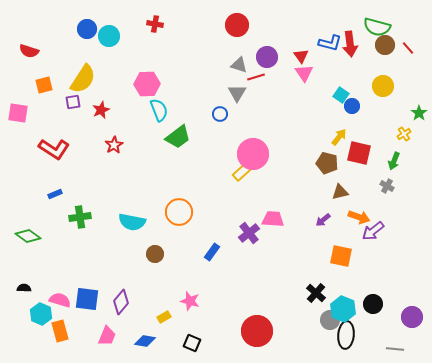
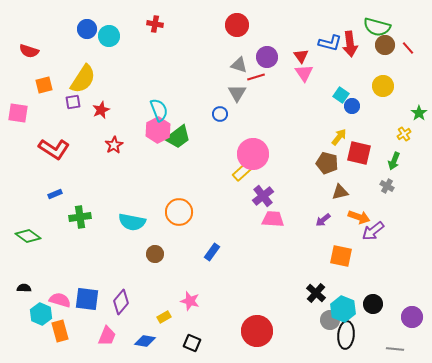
pink hexagon at (147, 84): moved 11 px right, 46 px down; rotated 25 degrees counterclockwise
purple cross at (249, 233): moved 14 px right, 37 px up
